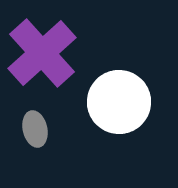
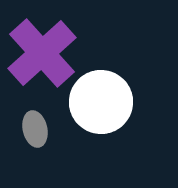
white circle: moved 18 px left
